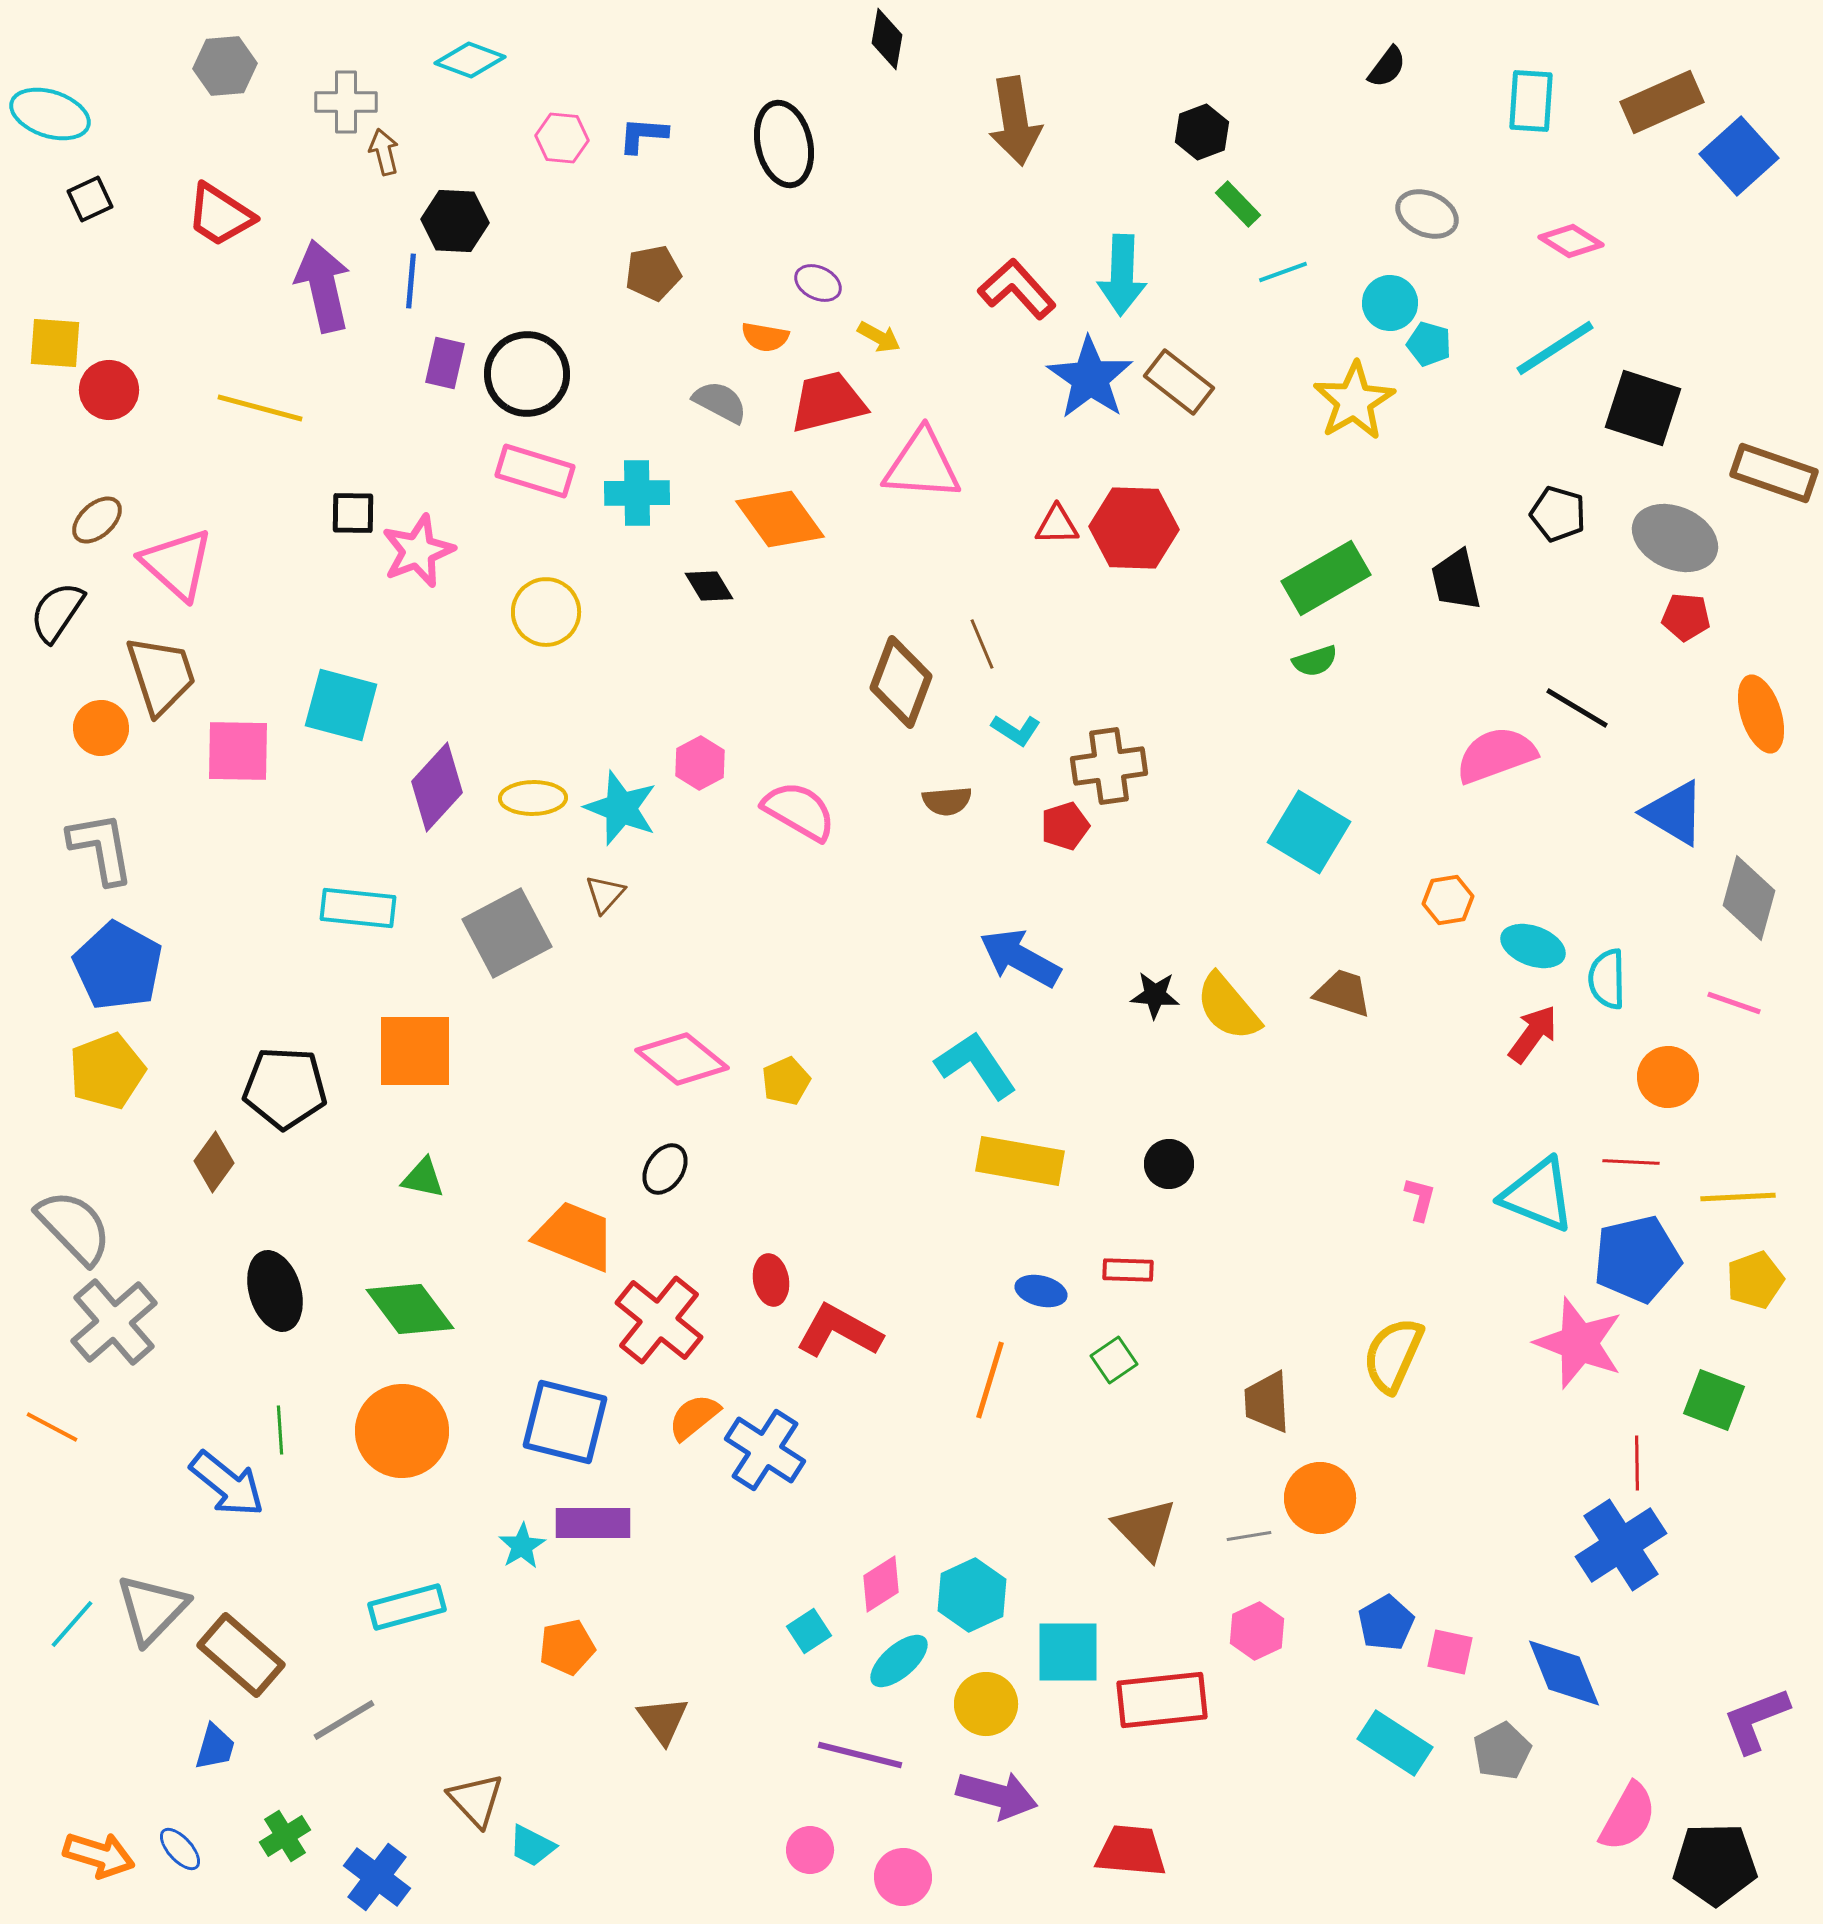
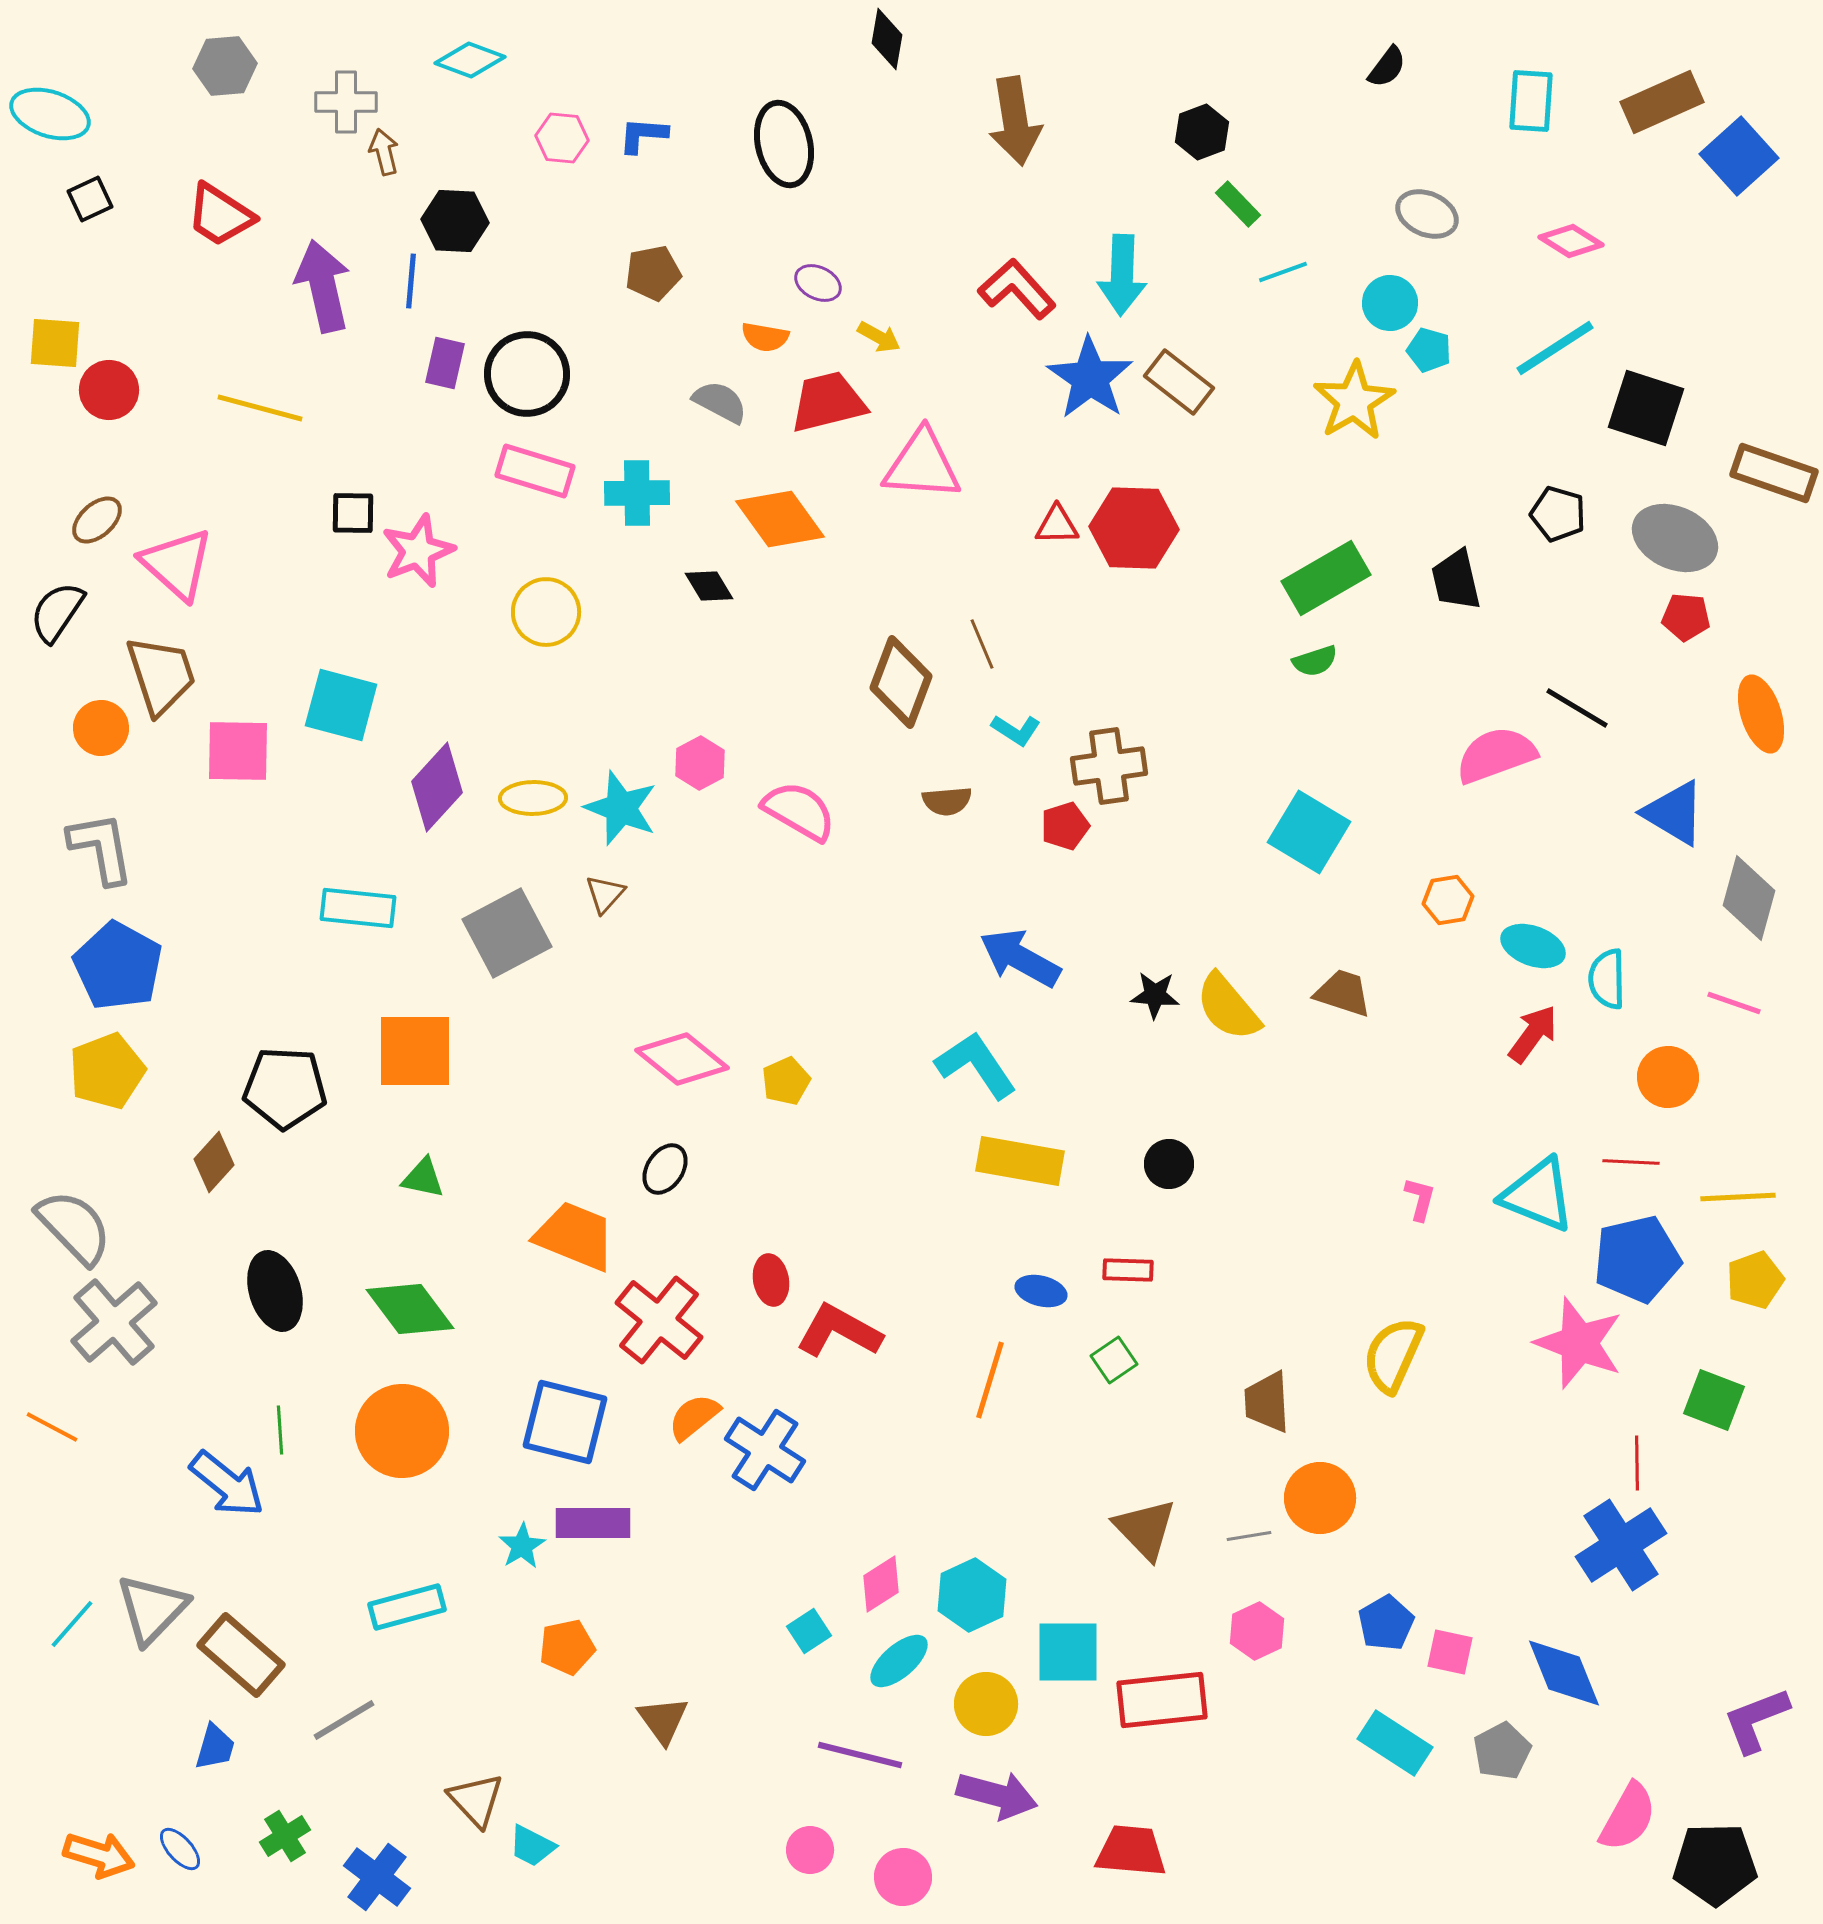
cyan pentagon at (1429, 344): moved 6 px down
black square at (1643, 408): moved 3 px right
brown diamond at (214, 1162): rotated 6 degrees clockwise
